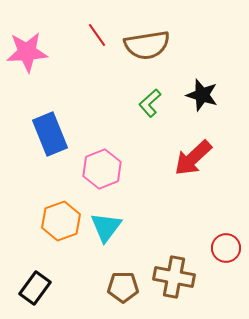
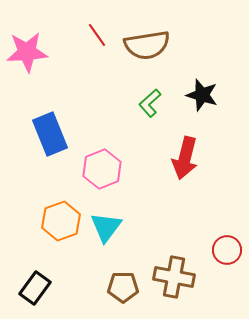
red arrow: moved 8 px left; rotated 33 degrees counterclockwise
red circle: moved 1 px right, 2 px down
